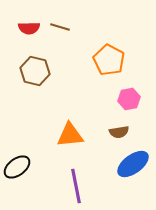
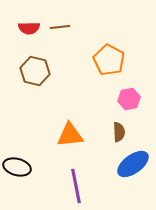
brown line: rotated 24 degrees counterclockwise
brown semicircle: rotated 84 degrees counterclockwise
black ellipse: rotated 52 degrees clockwise
